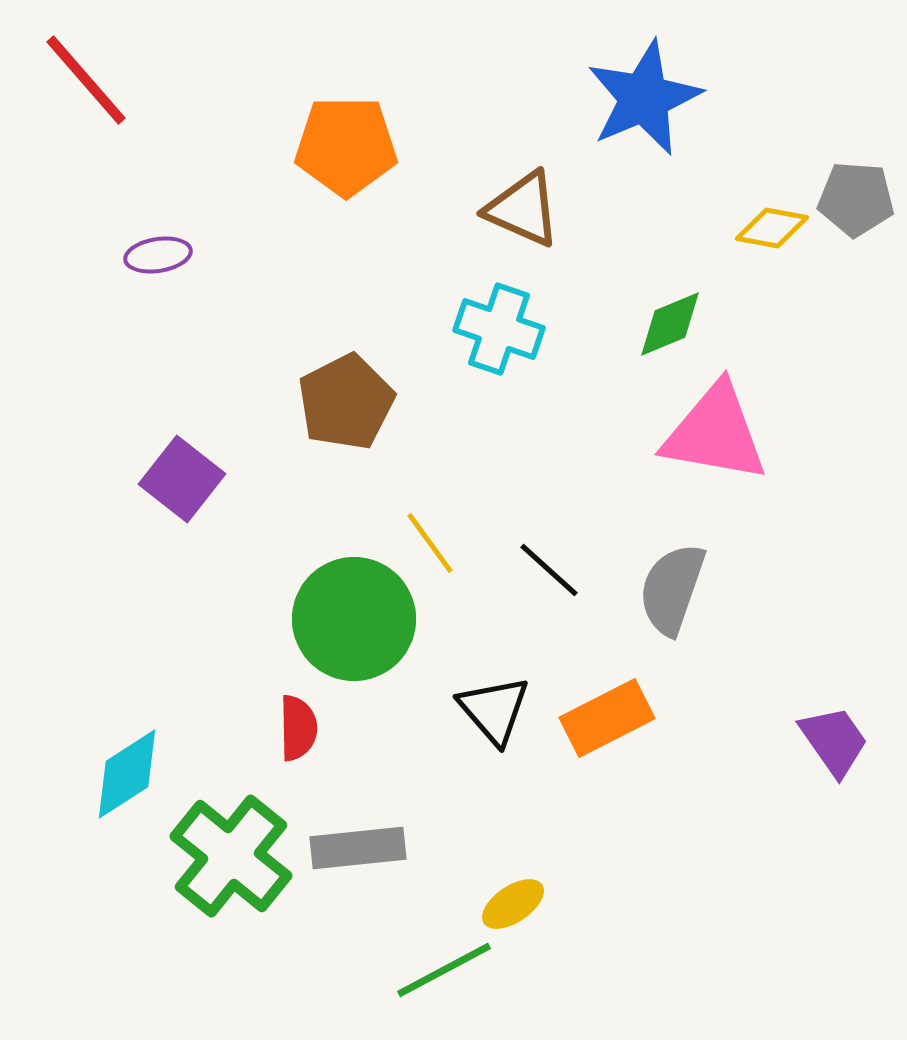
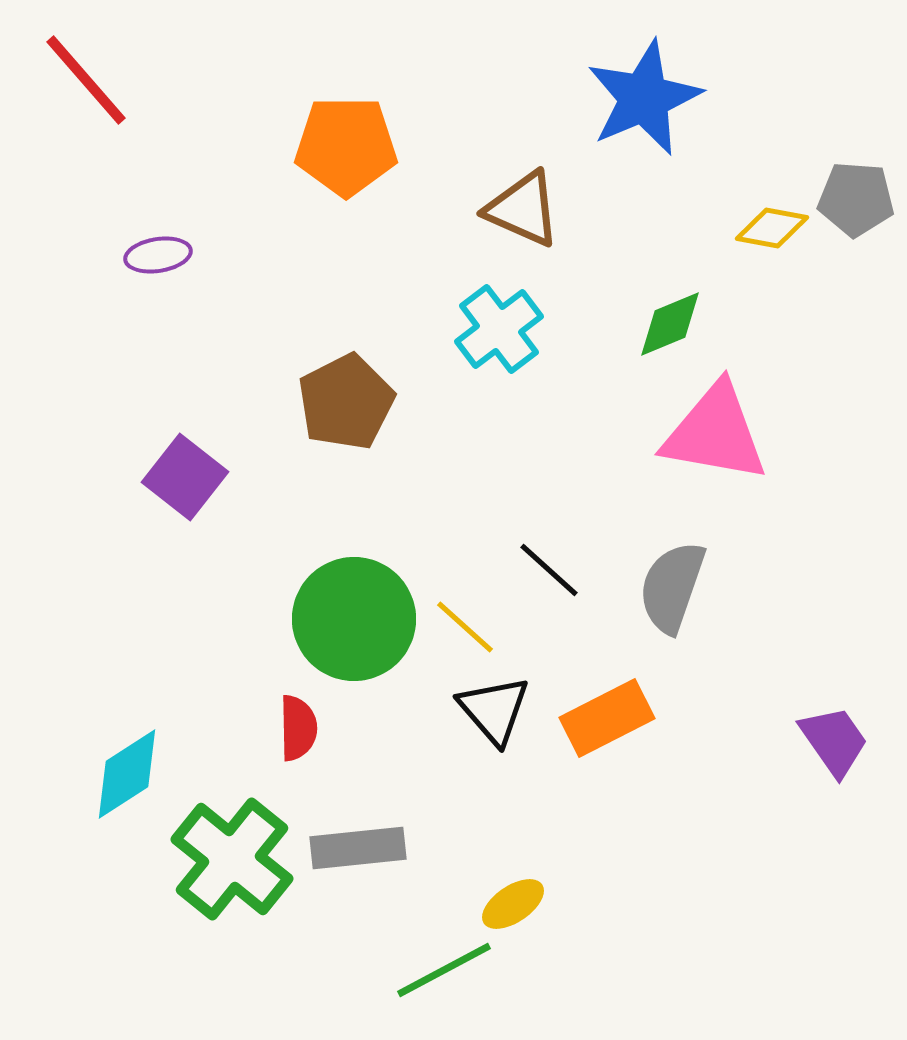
cyan cross: rotated 34 degrees clockwise
purple square: moved 3 px right, 2 px up
yellow line: moved 35 px right, 84 px down; rotated 12 degrees counterclockwise
gray semicircle: moved 2 px up
green cross: moved 1 px right, 3 px down
